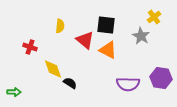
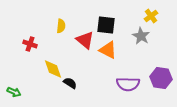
yellow cross: moved 3 px left, 1 px up
yellow semicircle: moved 1 px right
red cross: moved 3 px up
green arrow: rotated 24 degrees clockwise
